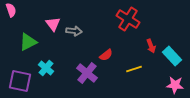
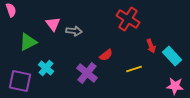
pink star: moved 1 px down
